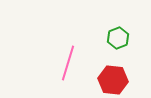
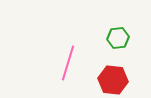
green hexagon: rotated 15 degrees clockwise
